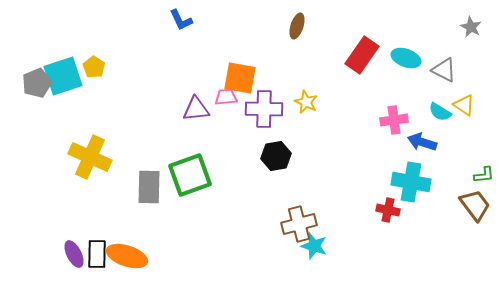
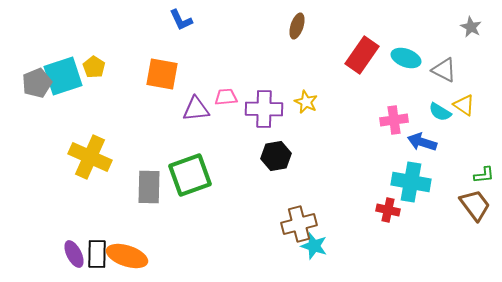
orange square: moved 78 px left, 4 px up
